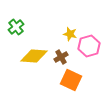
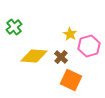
green cross: moved 2 px left
yellow star: rotated 16 degrees clockwise
brown cross: rotated 16 degrees counterclockwise
